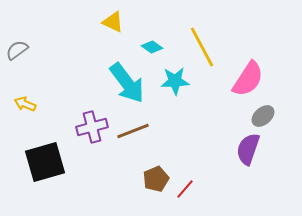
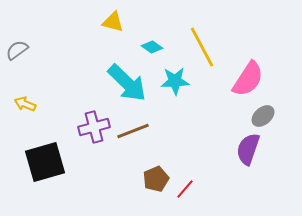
yellow triangle: rotated 10 degrees counterclockwise
cyan arrow: rotated 9 degrees counterclockwise
purple cross: moved 2 px right
